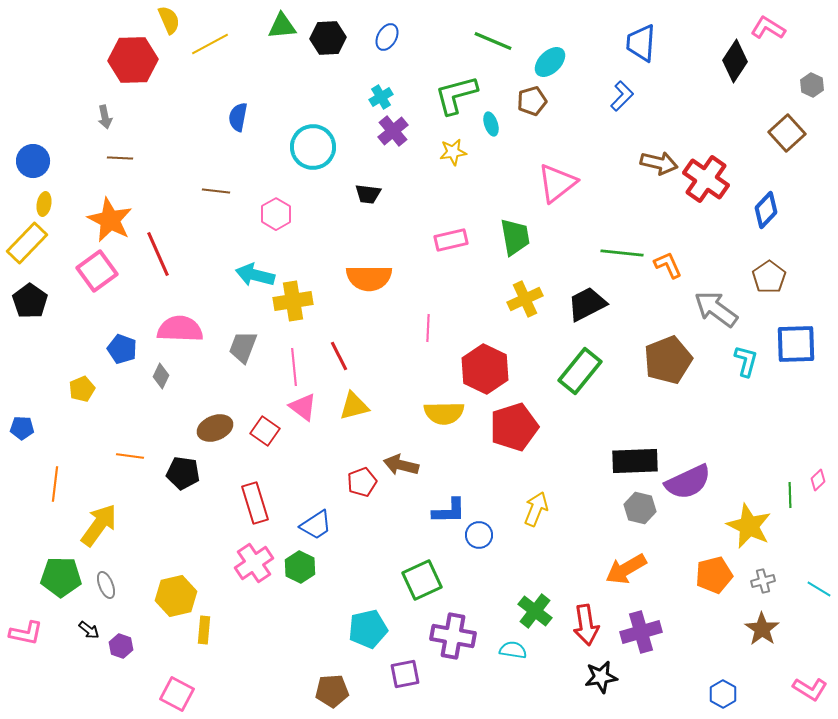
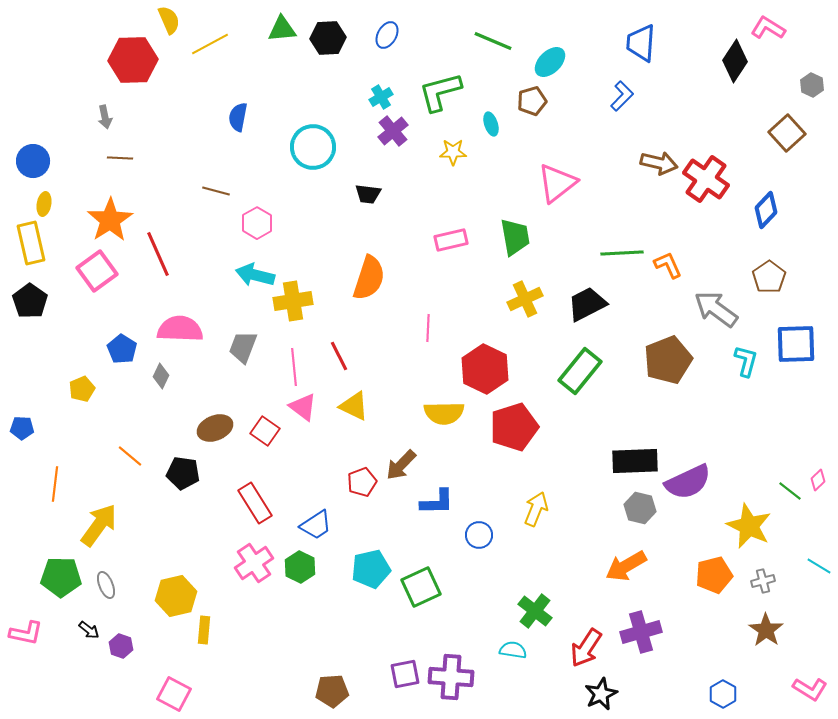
green triangle at (282, 26): moved 3 px down
blue ellipse at (387, 37): moved 2 px up
green L-shape at (456, 95): moved 16 px left, 3 px up
yellow star at (453, 152): rotated 8 degrees clockwise
brown line at (216, 191): rotated 8 degrees clockwise
pink hexagon at (276, 214): moved 19 px left, 9 px down
orange star at (110, 220): rotated 12 degrees clockwise
yellow rectangle at (27, 243): moved 4 px right; rotated 57 degrees counterclockwise
green line at (622, 253): rotated 9 degrees counterclockwise
orange semicircle at (369, 278): rotated 72 degrees counterclockwise
blue pentagon at (122, 349): rotated 12 degrees clockwise
yellow triangle at (354, 406): rotated 40 degrees clockwise
orange line at (130, 456): rotated 32 degrees clockwise
brown arrow at (401, 465): rotated 60 degrees counterclockwise
green line at (790, 495): moved 4 px up; rotated 50 degrees counterclockwise
red rectangle at (255, 503): rotated 15 degrees counterclockwise
blue L-shape at (449, 511): moved 12 px left, 9 px up
orange arrow at (626, 569): moved 3 px up
green square at (422, 580): moved 1 px left, 7 px down
cyan line at (819, 589): moved 23 px up
red arrow at (586, 625): moved 23 px down; rotated 42 degrees clockwise
cyan pentagon at (368, 629): moved 3 px right, 60 px up
brown star at (762, 629): moved 4 px right, 1 px down
purple cross at (453, 636): moved 2 px left, 41 px down; rotated 6 degrees counterclockwise
black star at (601, 677): moved 17 px down; rotated 16 degrees counterclockwise
pink square at (177, 694): moved 3 px left
